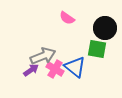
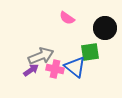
green square: moved 7 px left, 3 px down; rotated 18 degrees counterclockwise
gray arrow: moved 2 px left
pink cross: rotated 18 degrees counterclockwise
